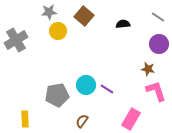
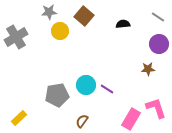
yellow circle: moved 2 px right
gray cross: moved 3 px up
brown star: rotated 16 degrees counterclockwise
pink L-shape: moved 17 px down
yellow rectangle: moved 6 px left, 1 px up; rotated 49 degrees clockwise
